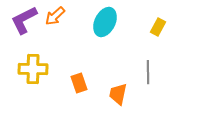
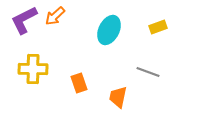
cyan ellipse: moved 4 px right, 8 px down
yellow rectangle: rotated 42 degrees clockwise
gray line: rotated 70 degrees counterclockwise
orange trapezoid: moved 3 px down
